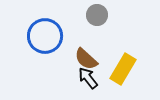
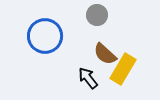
brown semicircle: moved 19 px right, 5 px up
